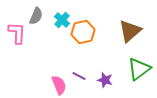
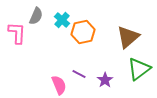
brown triangle: moved 2 px left, 6 px down
purple line: moved 2 px up
purple star: rotated 21 degrees clockwise
